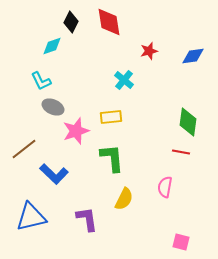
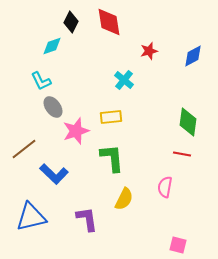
blue diamond: rotated 20 degrees counterclockwise
gray ellipse: rotated 30 degrees clockwise
red line: moved 1 px right, 2 px down
pink square: moved 3 px left, 3 px down
